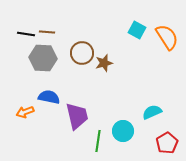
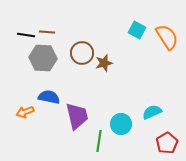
black line: moved 1 px down
cyan circle: moved 2 px left, 7 px up
green line: moved 1 px right
